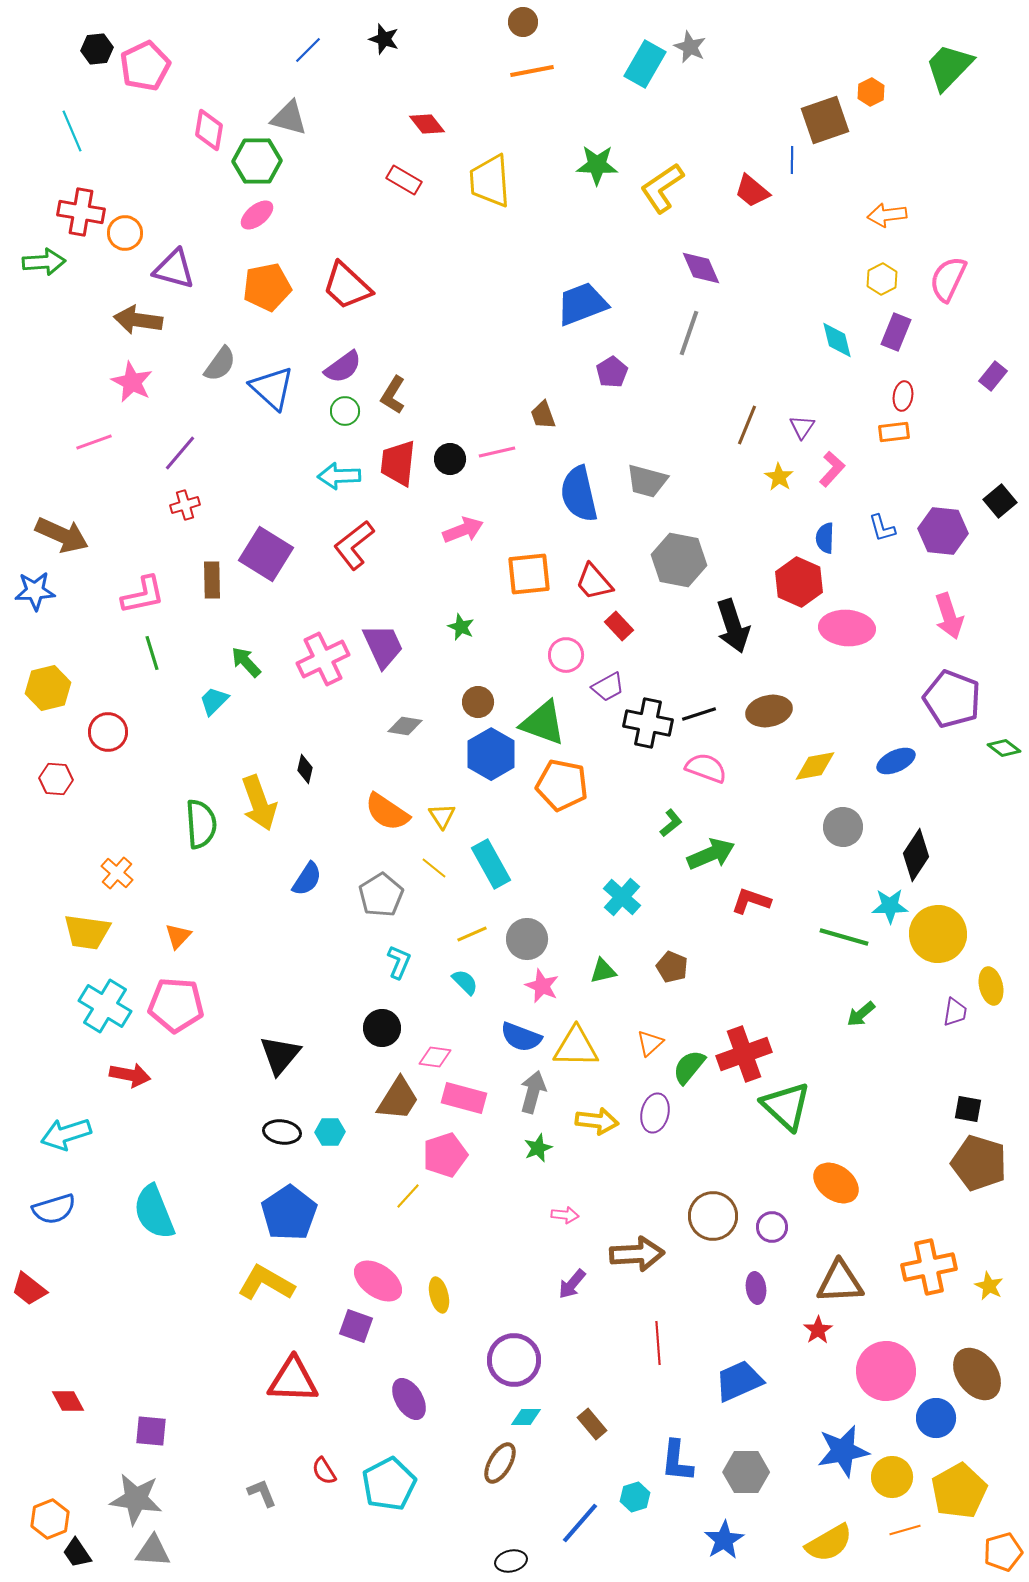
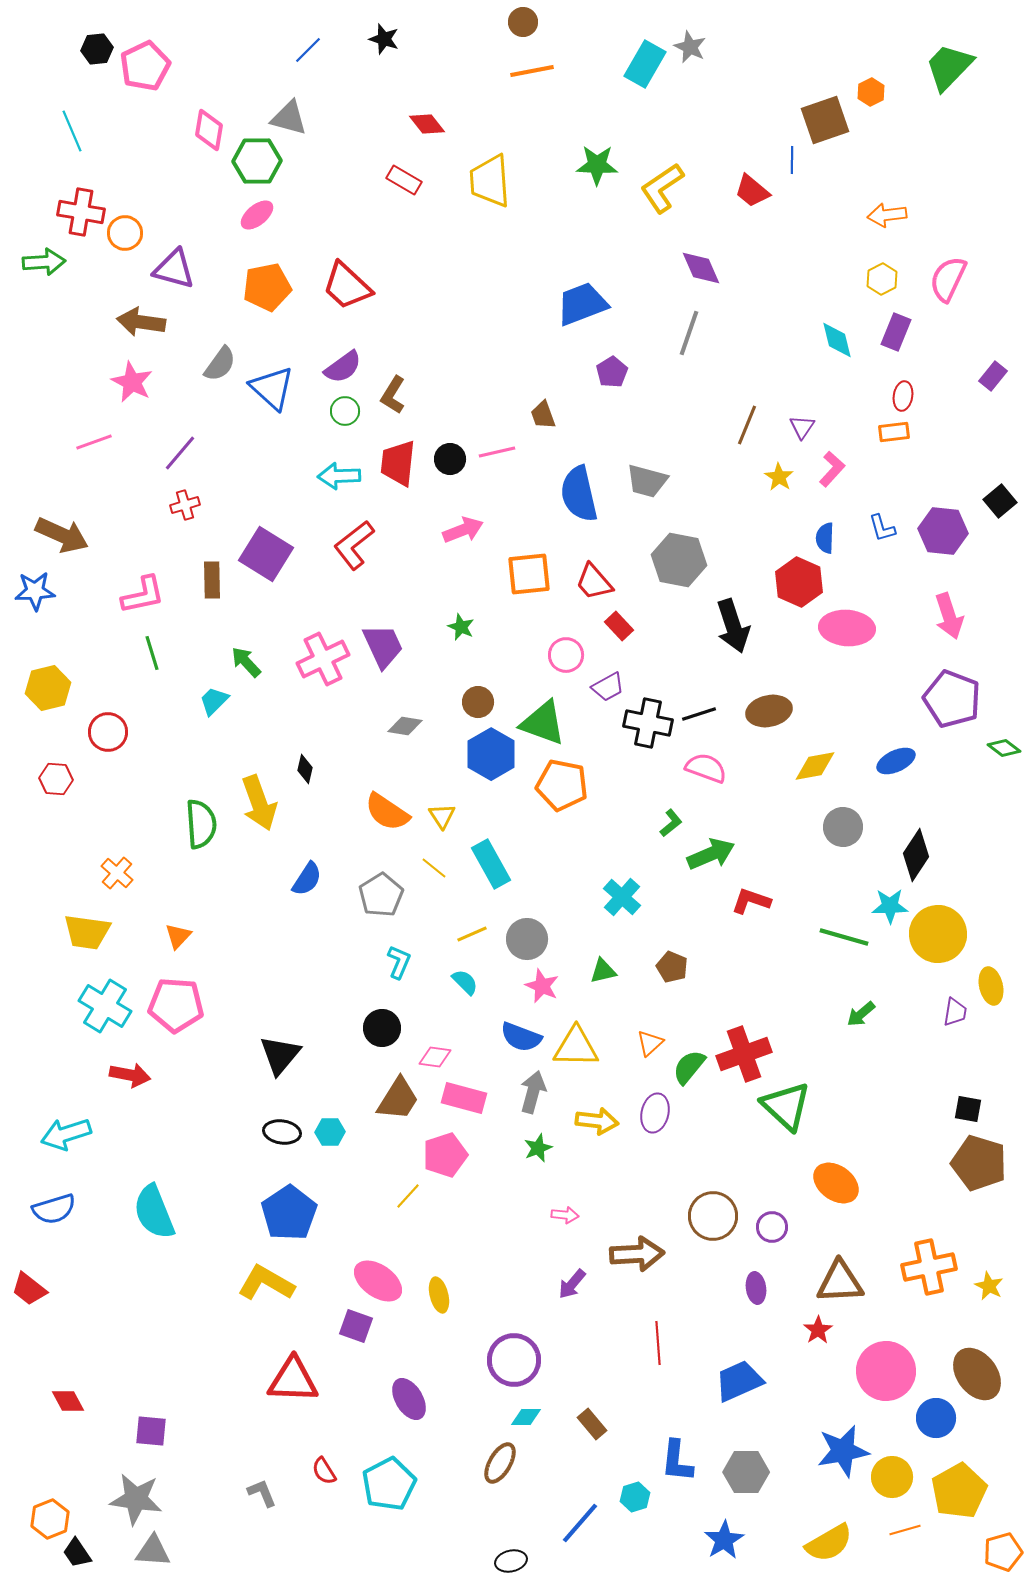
brown arrow at (138, 320): moved 3 px right, 2 px down
